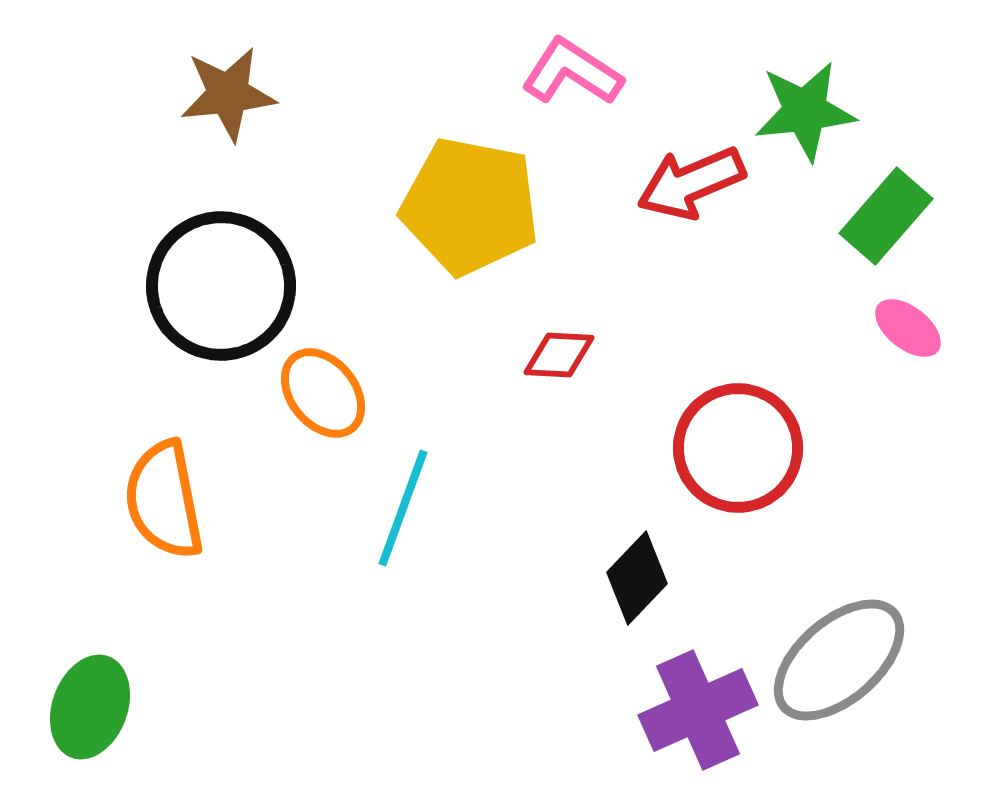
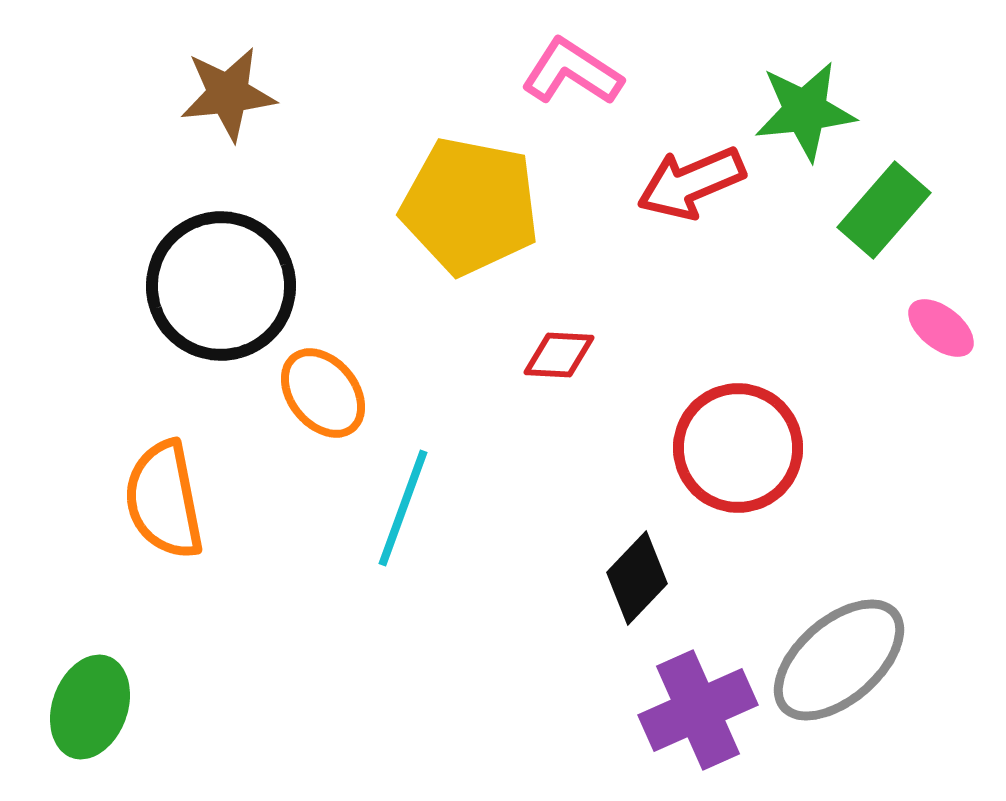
green rectangle: moved 2 px left, 6 px up
pink ellipse: moved 33 px right
